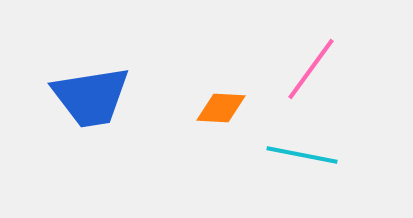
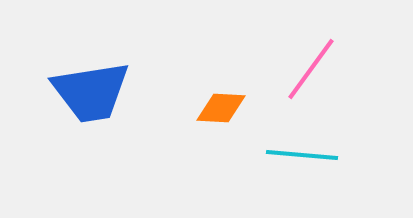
blue trapezoid: moved 5 px up
cyan line: rotated 6 degrees counterclockwise
